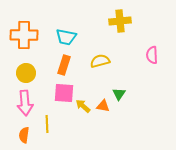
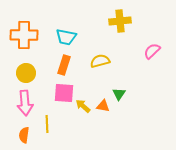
pink semicircle: moved 4 px up; rotated 48 degrees clockwise
